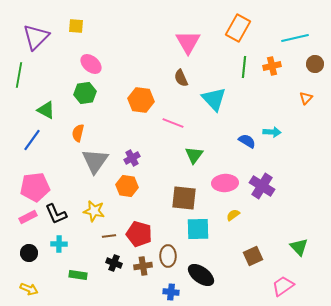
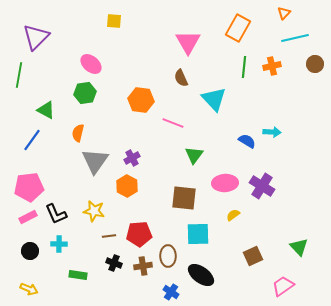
yellow square at (76, 26): moved 38 px right, 5 px up
orange triangle at (306, 98): moved 22 px left, 85 px up
orange hexagon at (127, 186): rotated 20 degrees clockwise
pink pentagon at (35, 187): moved 6 px left
cyan square at (198, 229): moved 5 px down
red pentagon at (139, 234): rotated 20 degrees counterclockwise
black circle at (29, 253): moved 1 px right, 2 px up
blue cross at (171, 292): rotated 28 degrees clockwise
